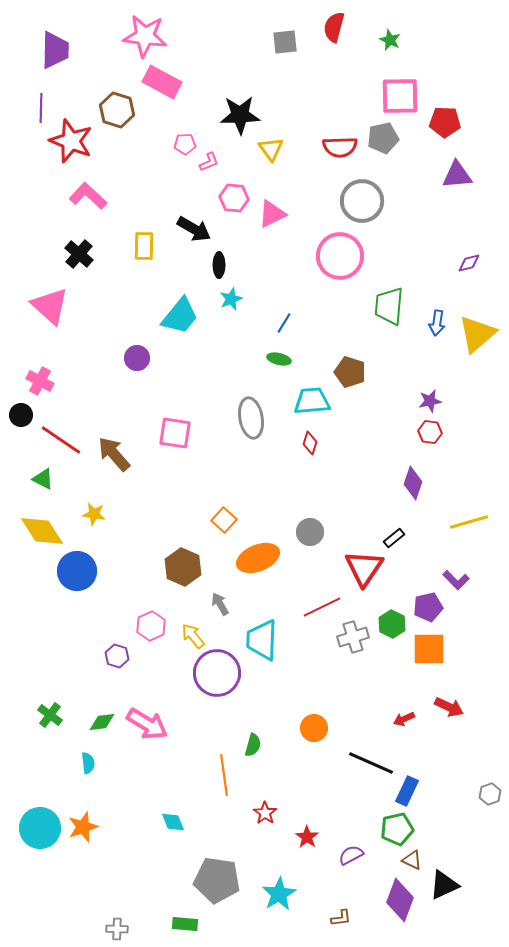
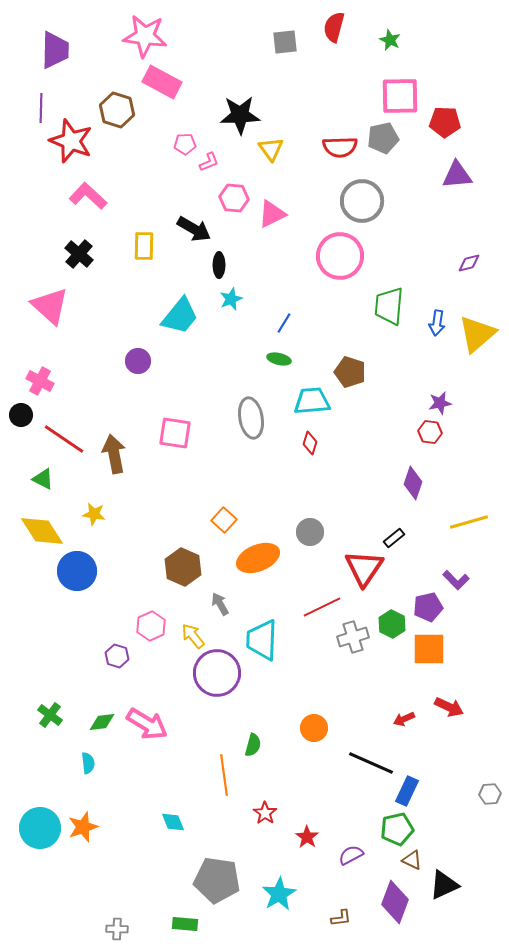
purple circle at (137, 358): moved 1 px right, 3 px down
purple star at (430, 401): moved 10 px right, 2 px down
red line at (61, 440): moved 3 px right, 1 px up
brown arrow at (114, 454): rotated 30 degrees clockwise
gray hexagon at (490, 794): rotated 15 degrees clockwise
purple diamond at (400, 900): moved 5 px left, 2 px down
